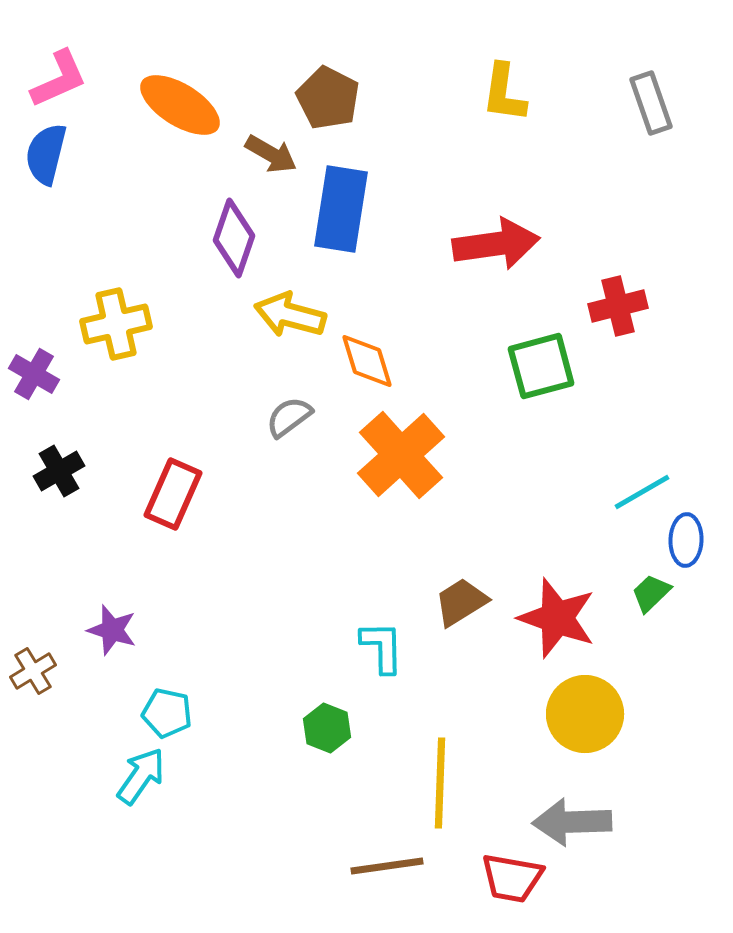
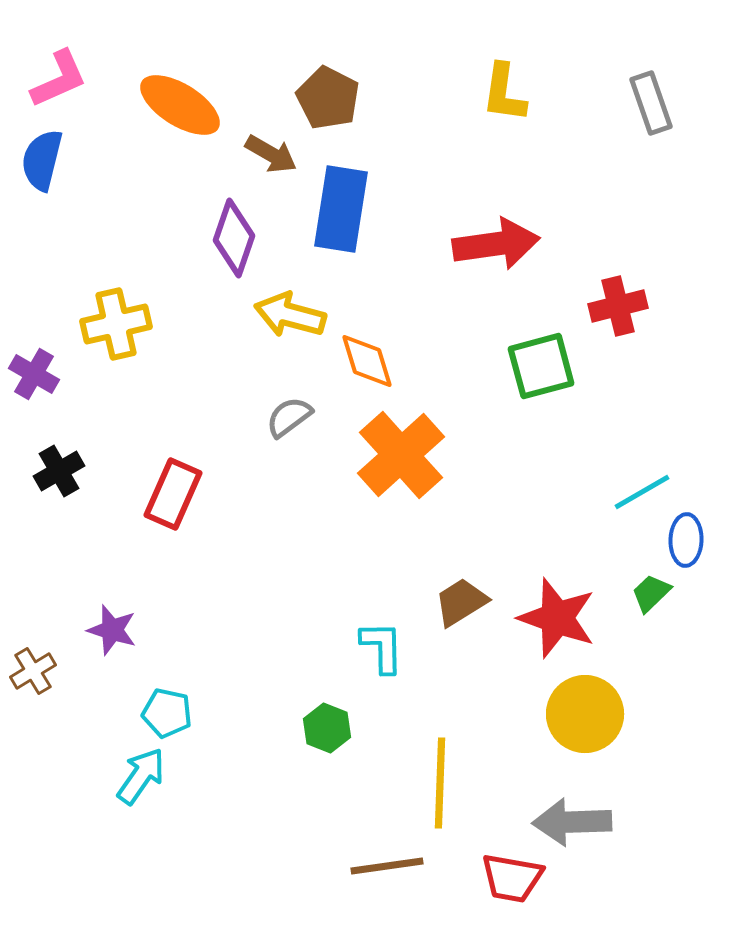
blue semicircle: moved 4 px left, 6 px down
